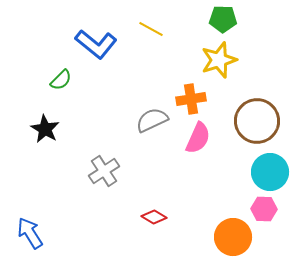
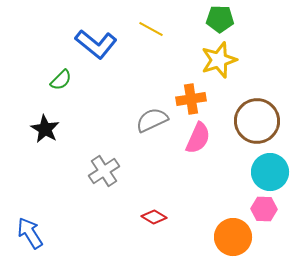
green pentagon: moved 3 px left
